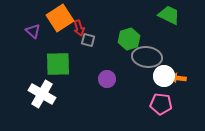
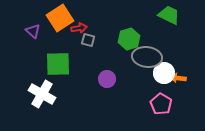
red arrow: rotated 84 degrees counterclockwise
white circle: moved 3 px up
pink pentagon: rotated 25 degrees clockwise
